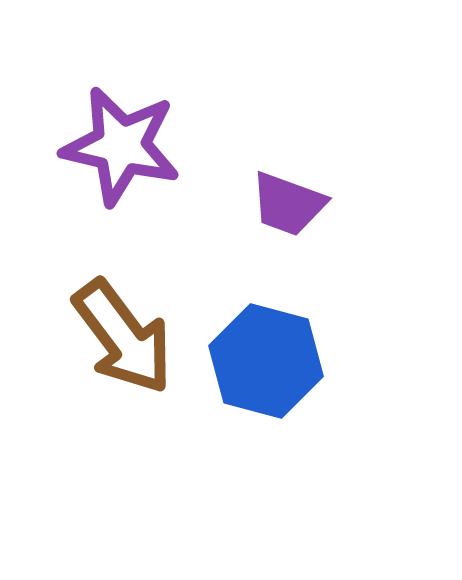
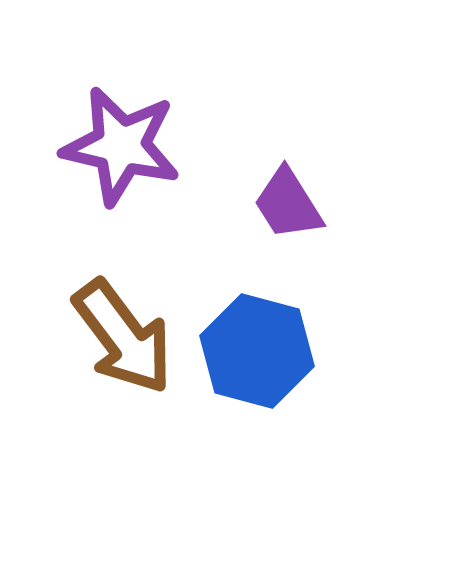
purple trapezoid: rotated 38 degrees clockwise
blue hexagon: moved 9 px left, 10 px up
